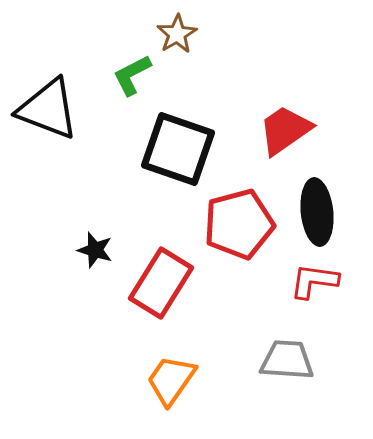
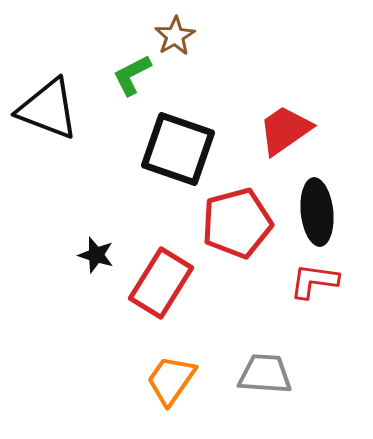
brown star: moved 2 px left, 2 px down
red pentagon: moved 2 px left, 1 px up
black star: moved 1 px right, 5 px down
gray trapezoid: moved 22 px left, 14 px down
